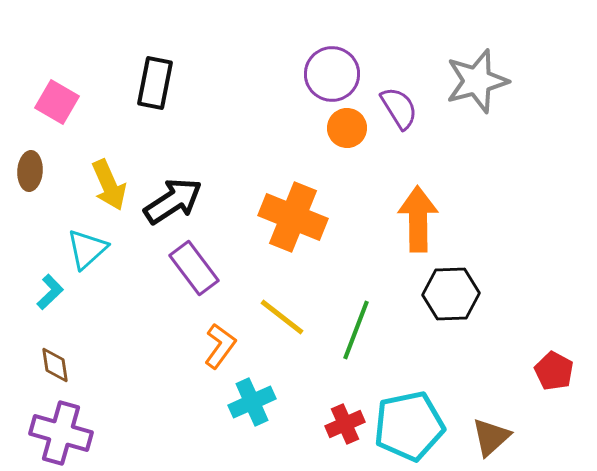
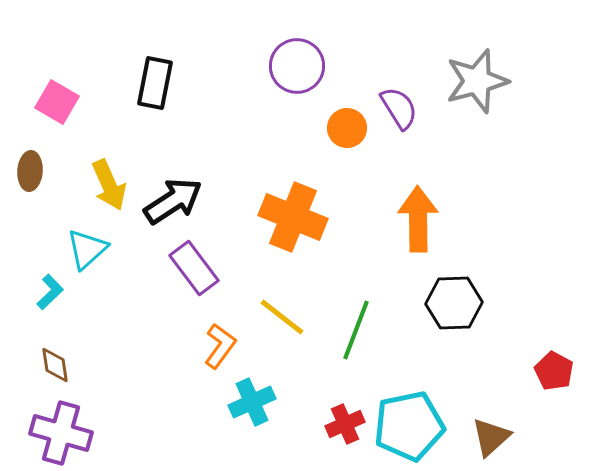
purple circle: moved 35 px left, 8 px up
black hexagon: moved 3 px right, 9 px down
